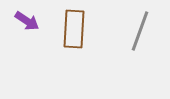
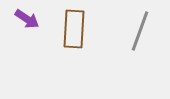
purple arrow: moved 2 px up
